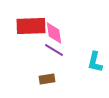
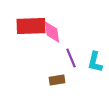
pink diamond: moved 2 px left, 1 px up
purple line: moved 17 px right, 8 px down; rotated 36 degrees clockwise
brown rectangle: moved 10 px right, 1 px down
